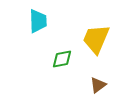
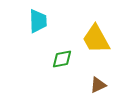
yellow trapezoid: rotated 52 degrees counterclockwise
brown triangle: rotated 12 degrees clockwise
